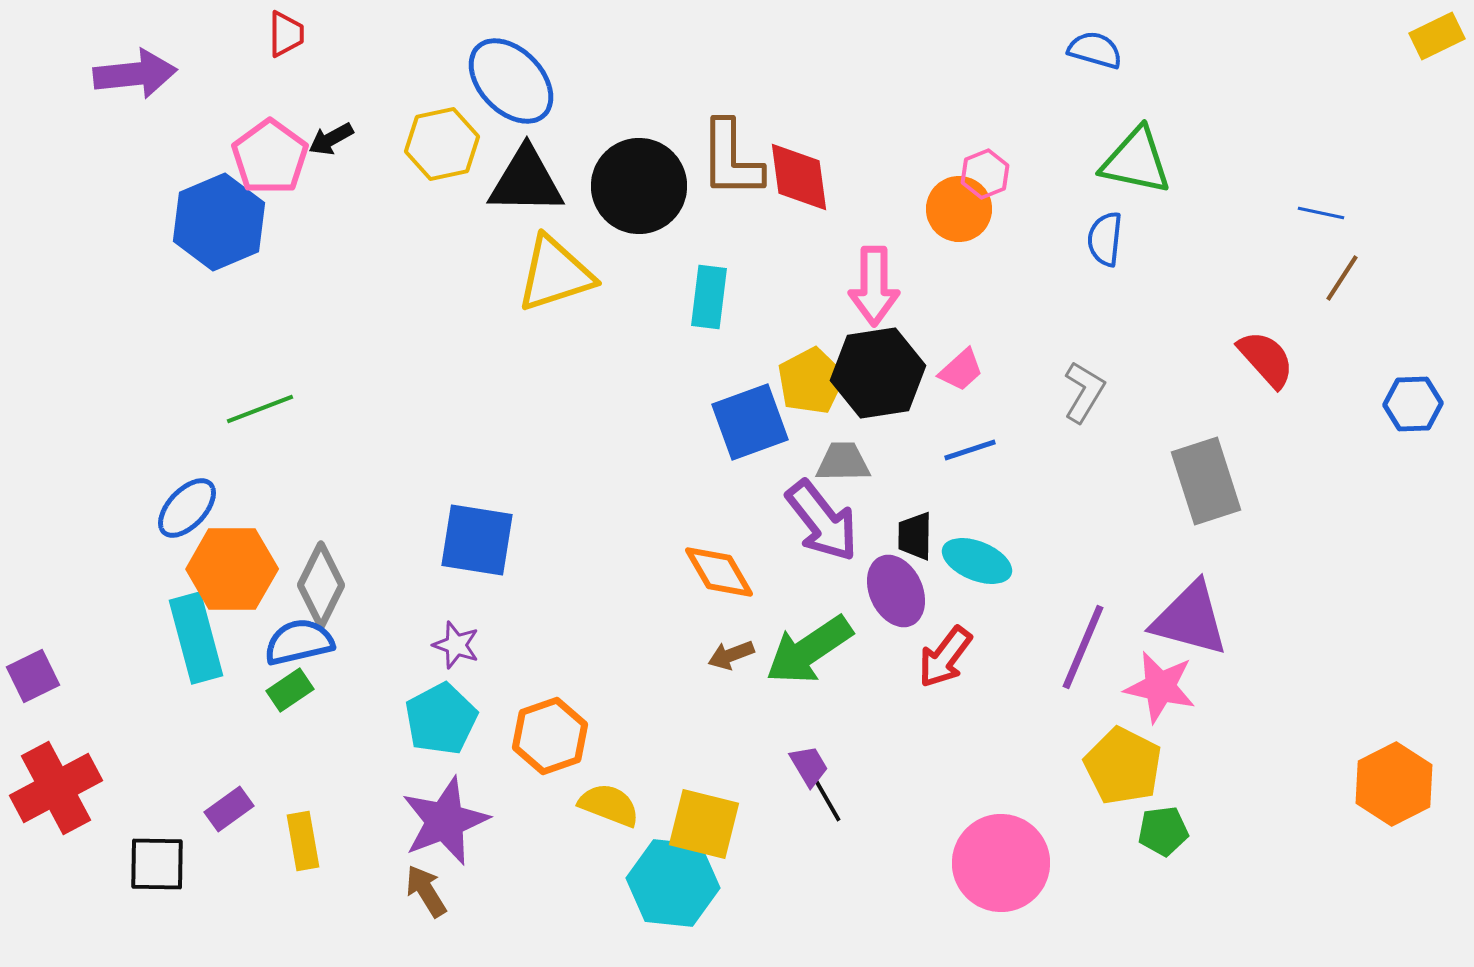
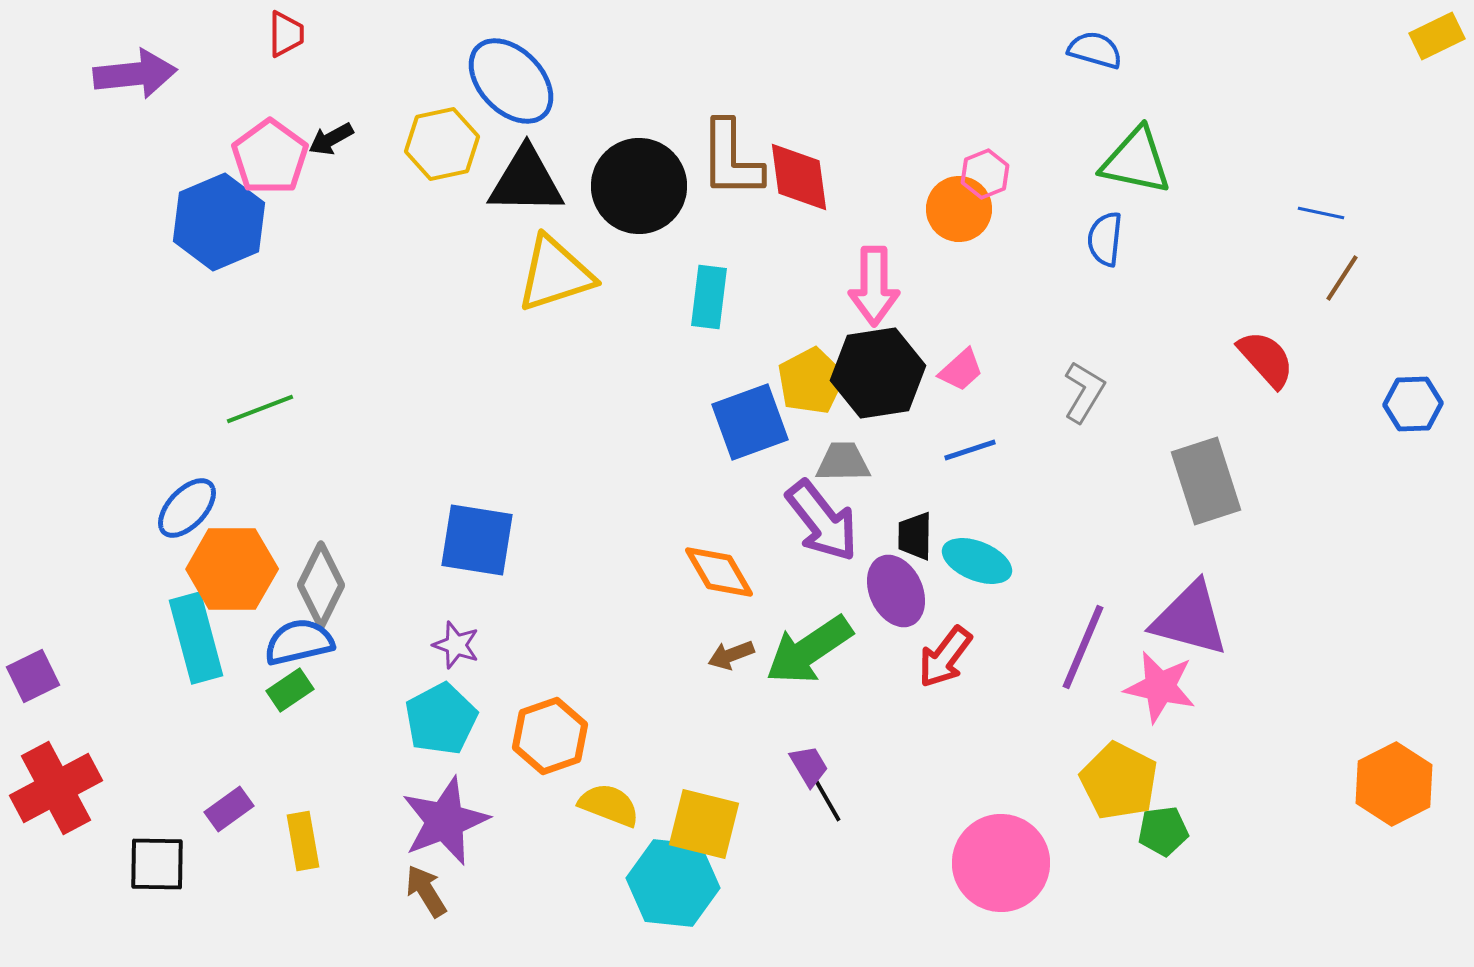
yellow pentagon at (1123, 766): moved 4 px left, 15 px down
